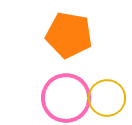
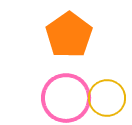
orange pentagon: rotated 27 degrees clockwise
